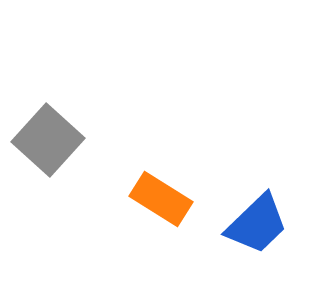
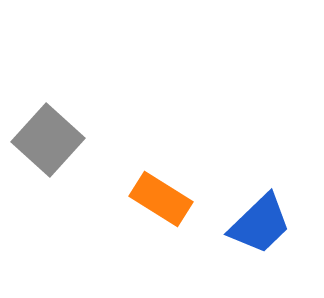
blue trapezoid: moved 3 px right
